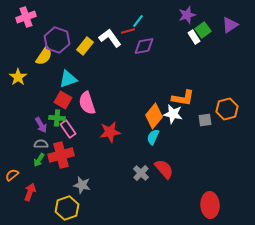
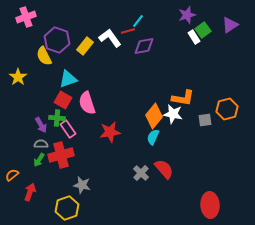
yellow semicircle: rotated 120 degrees clockwise
